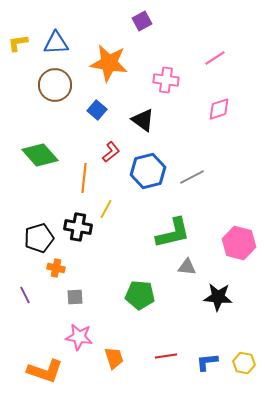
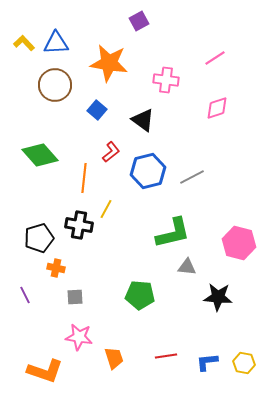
purple square: moved 3 px left
yellow L-shape: moved 6 px right; rotated 55 degrees clockwise
pink diamond: moved 2 px left, 1 px up
black cross: moved 1 px right, 2 px up
